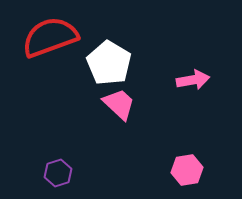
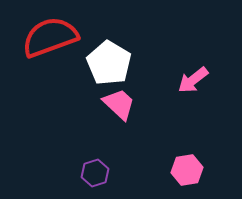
pink arrow: rotated 152 degrees clockwise
purple hexagon: moved 37 px right
